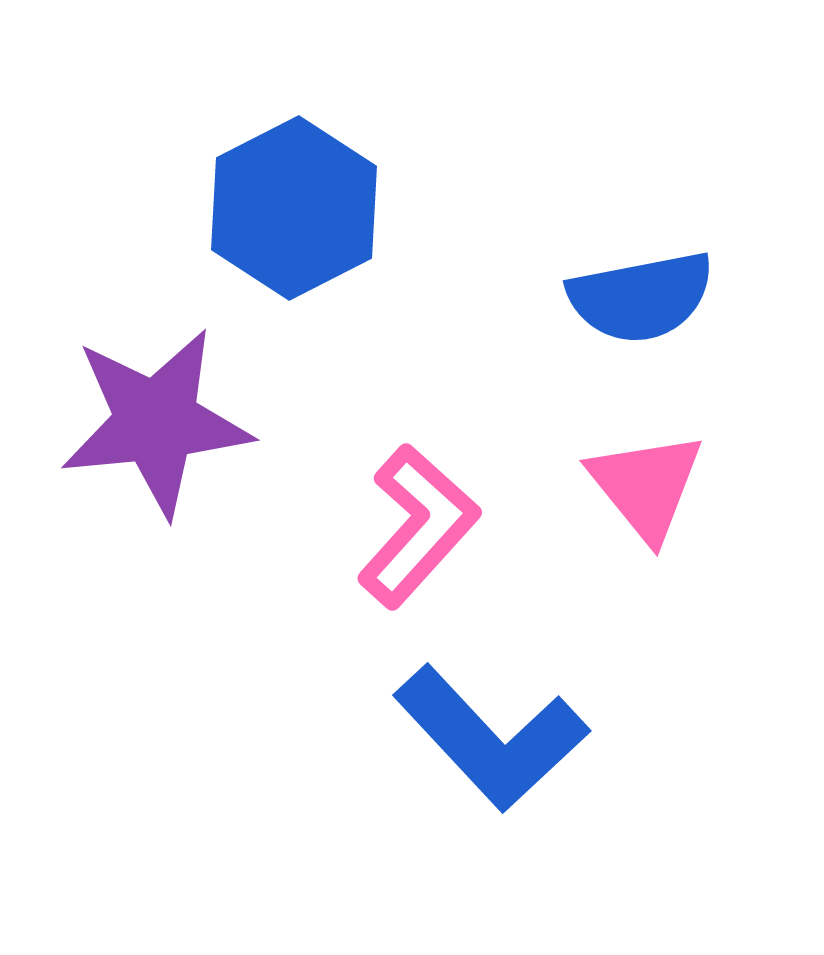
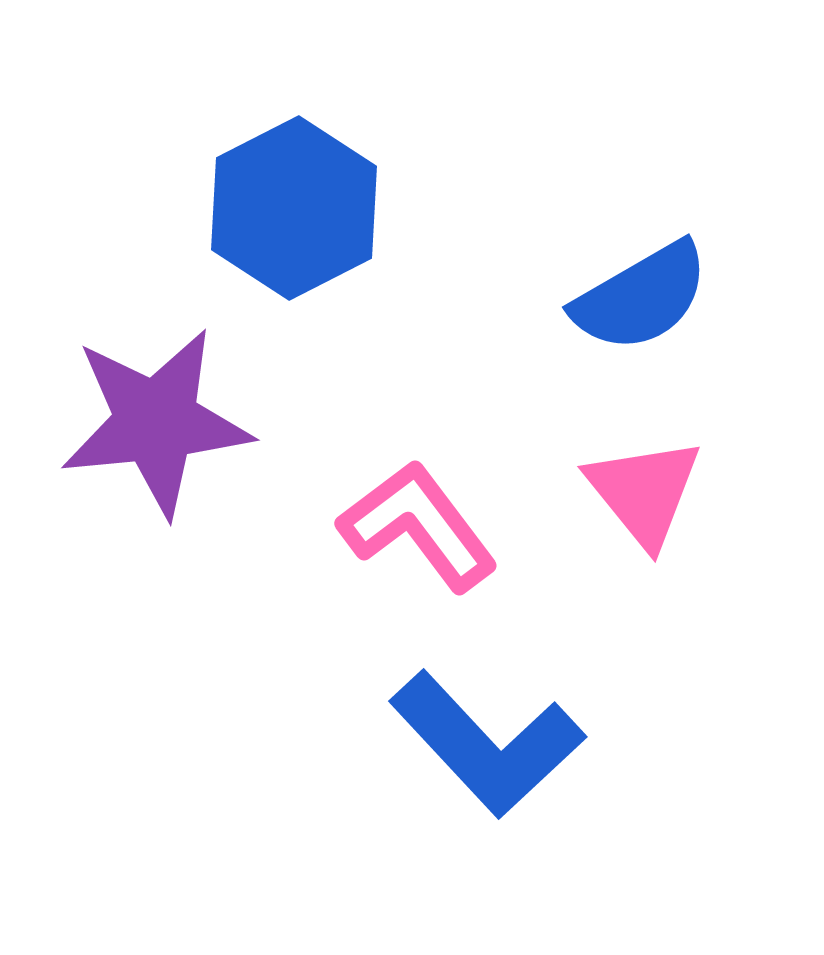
blue semicircle: rotated 19 degrees counterclockwise
pink triangle: moved 2 px left, 6 px down
pink L-shape: rotated 79 degrees counterclockwise
blue L-shape: moved 4 px left, 6 px down
